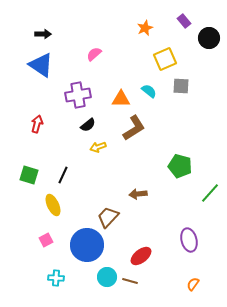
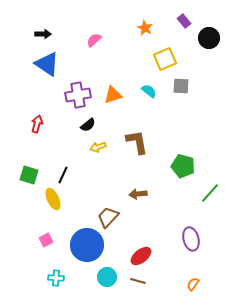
orange star: rotated 21 degrees counterclockwise
pink semicircle: moved 14 px up
blue triangle: moved 6 px right, 1 px up
orange triangle: moved 8 px left, 4 px up; rotated 18 degrees counterclockwise
brown L-shape: moved 3 px right, 14 px down; rotated 68 degrees counterclockwise
green pentagon: moved 3 px right
yellow ellipse: moved 6 px up
purple ellipse: moved 2 px right, 1 px up
brown line: moved 8 px right
